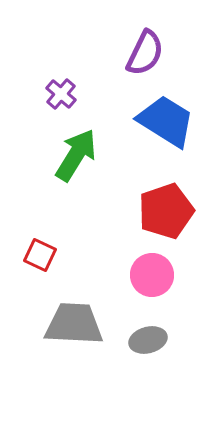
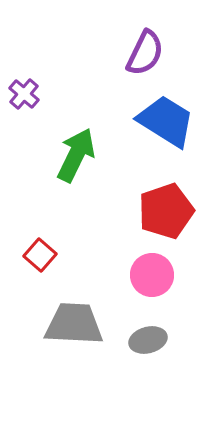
purple cross: moved 37 px left
green arrow: rotated 6 degrees counterclockwise
red square: rotated 16 degrees clockwise
